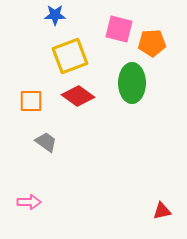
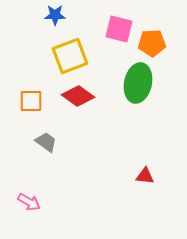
green ellipse: moved 6 px right; rotated 12 degrees clockwise
pink arrow: rotated 30 degrees clockwise
red triangle: moved 17 px left, 35 px up; rotated 18 degrees clockwise
